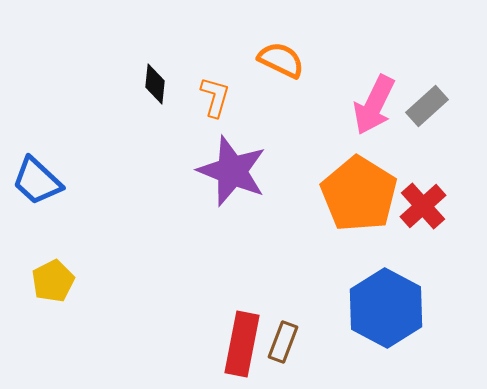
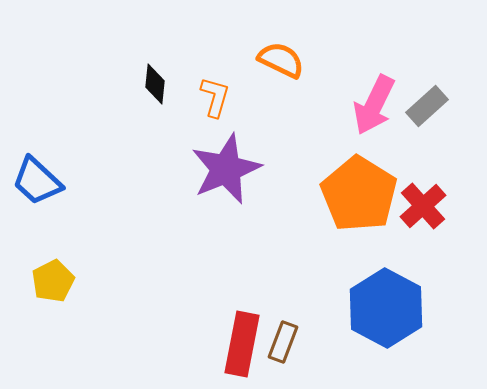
purple star: moved 6 px left, 2 px up; rotated 28 degrees clockwise
